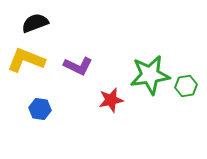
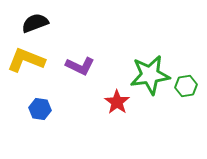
purple L-shape: moved 2 px right
red star: moved 6 px right, 2 px down; rotated 25 degrees counterclockwise
